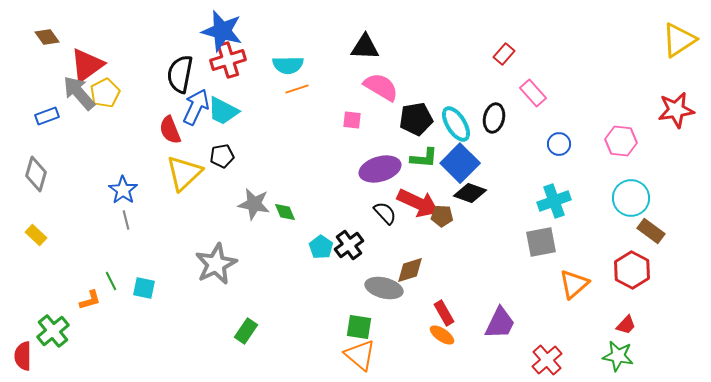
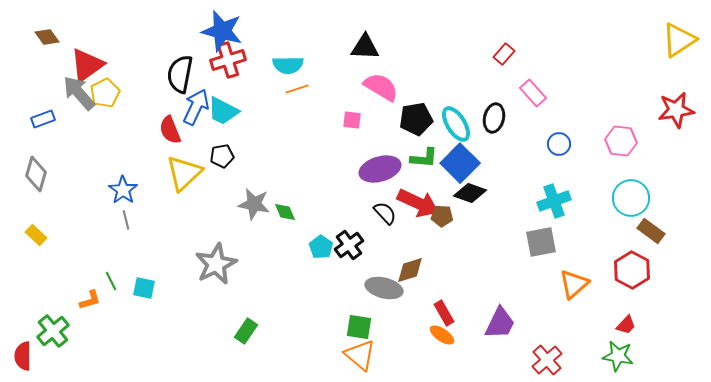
blue rectangle at (47, 116): moved 4 px left, 3 px down
